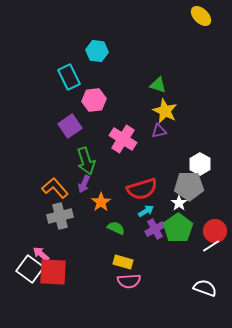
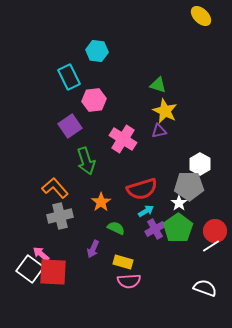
purple arrow: moved 9 px right, 65 px down
